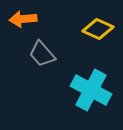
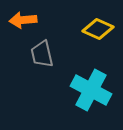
orange arrow: moved 1 px down
gray trapezoid: rotated 28 degrees clockwise
